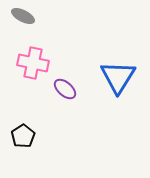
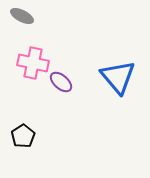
gray ellipse: moved 1 px left
blue triangle: rotated 12 degrees counterclockwise
purple ellipse: moved 4 px left, 7 px up
